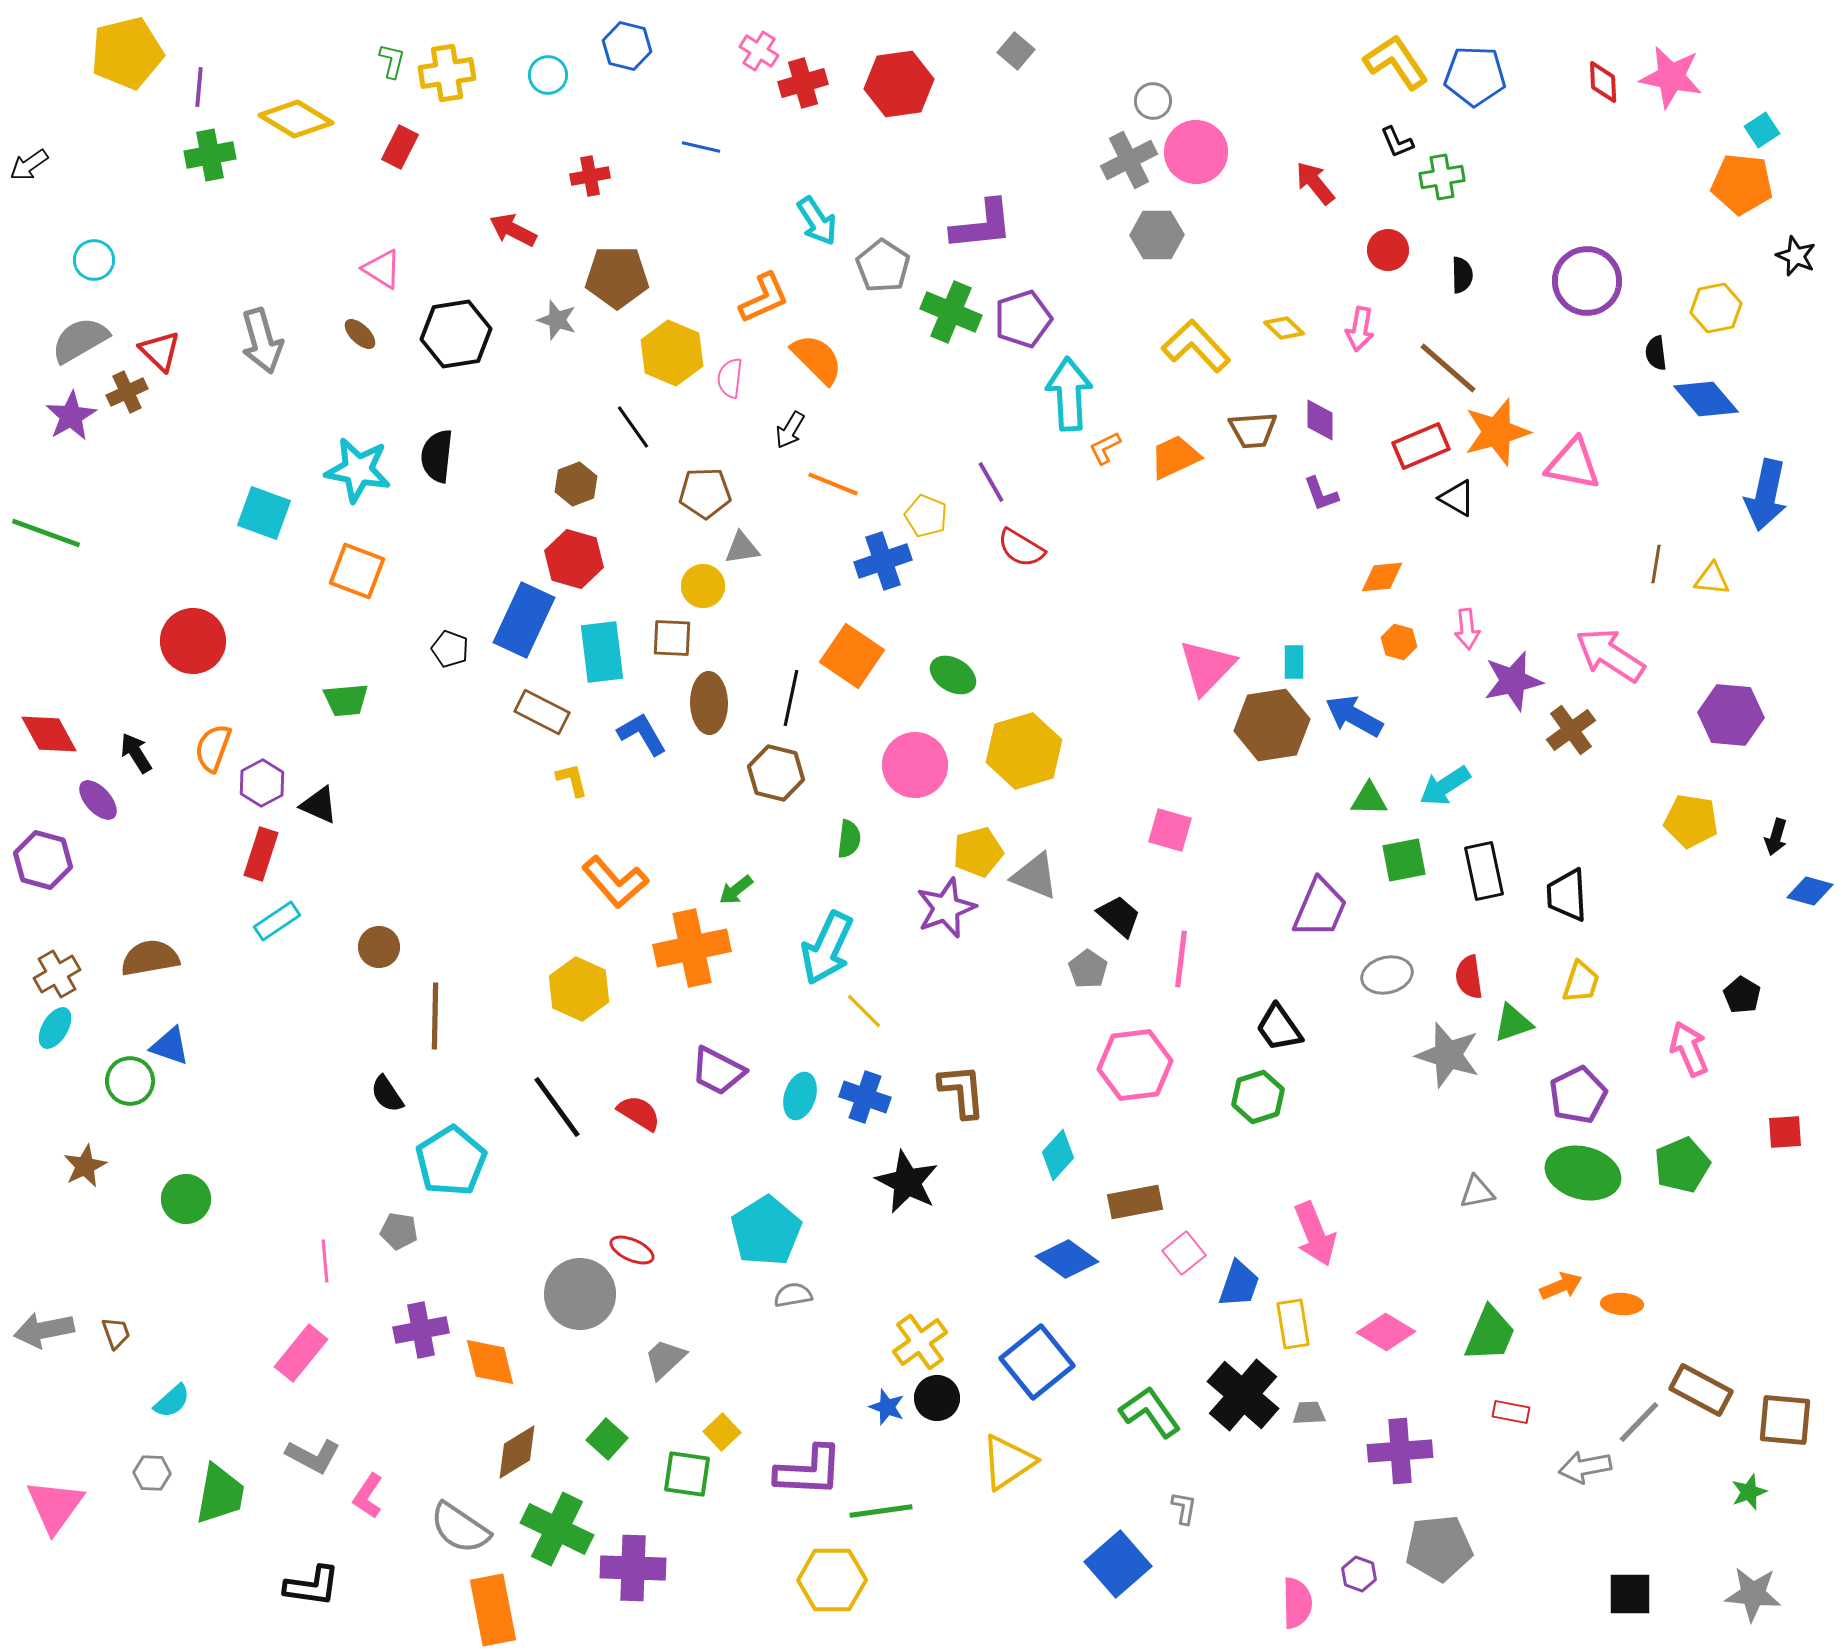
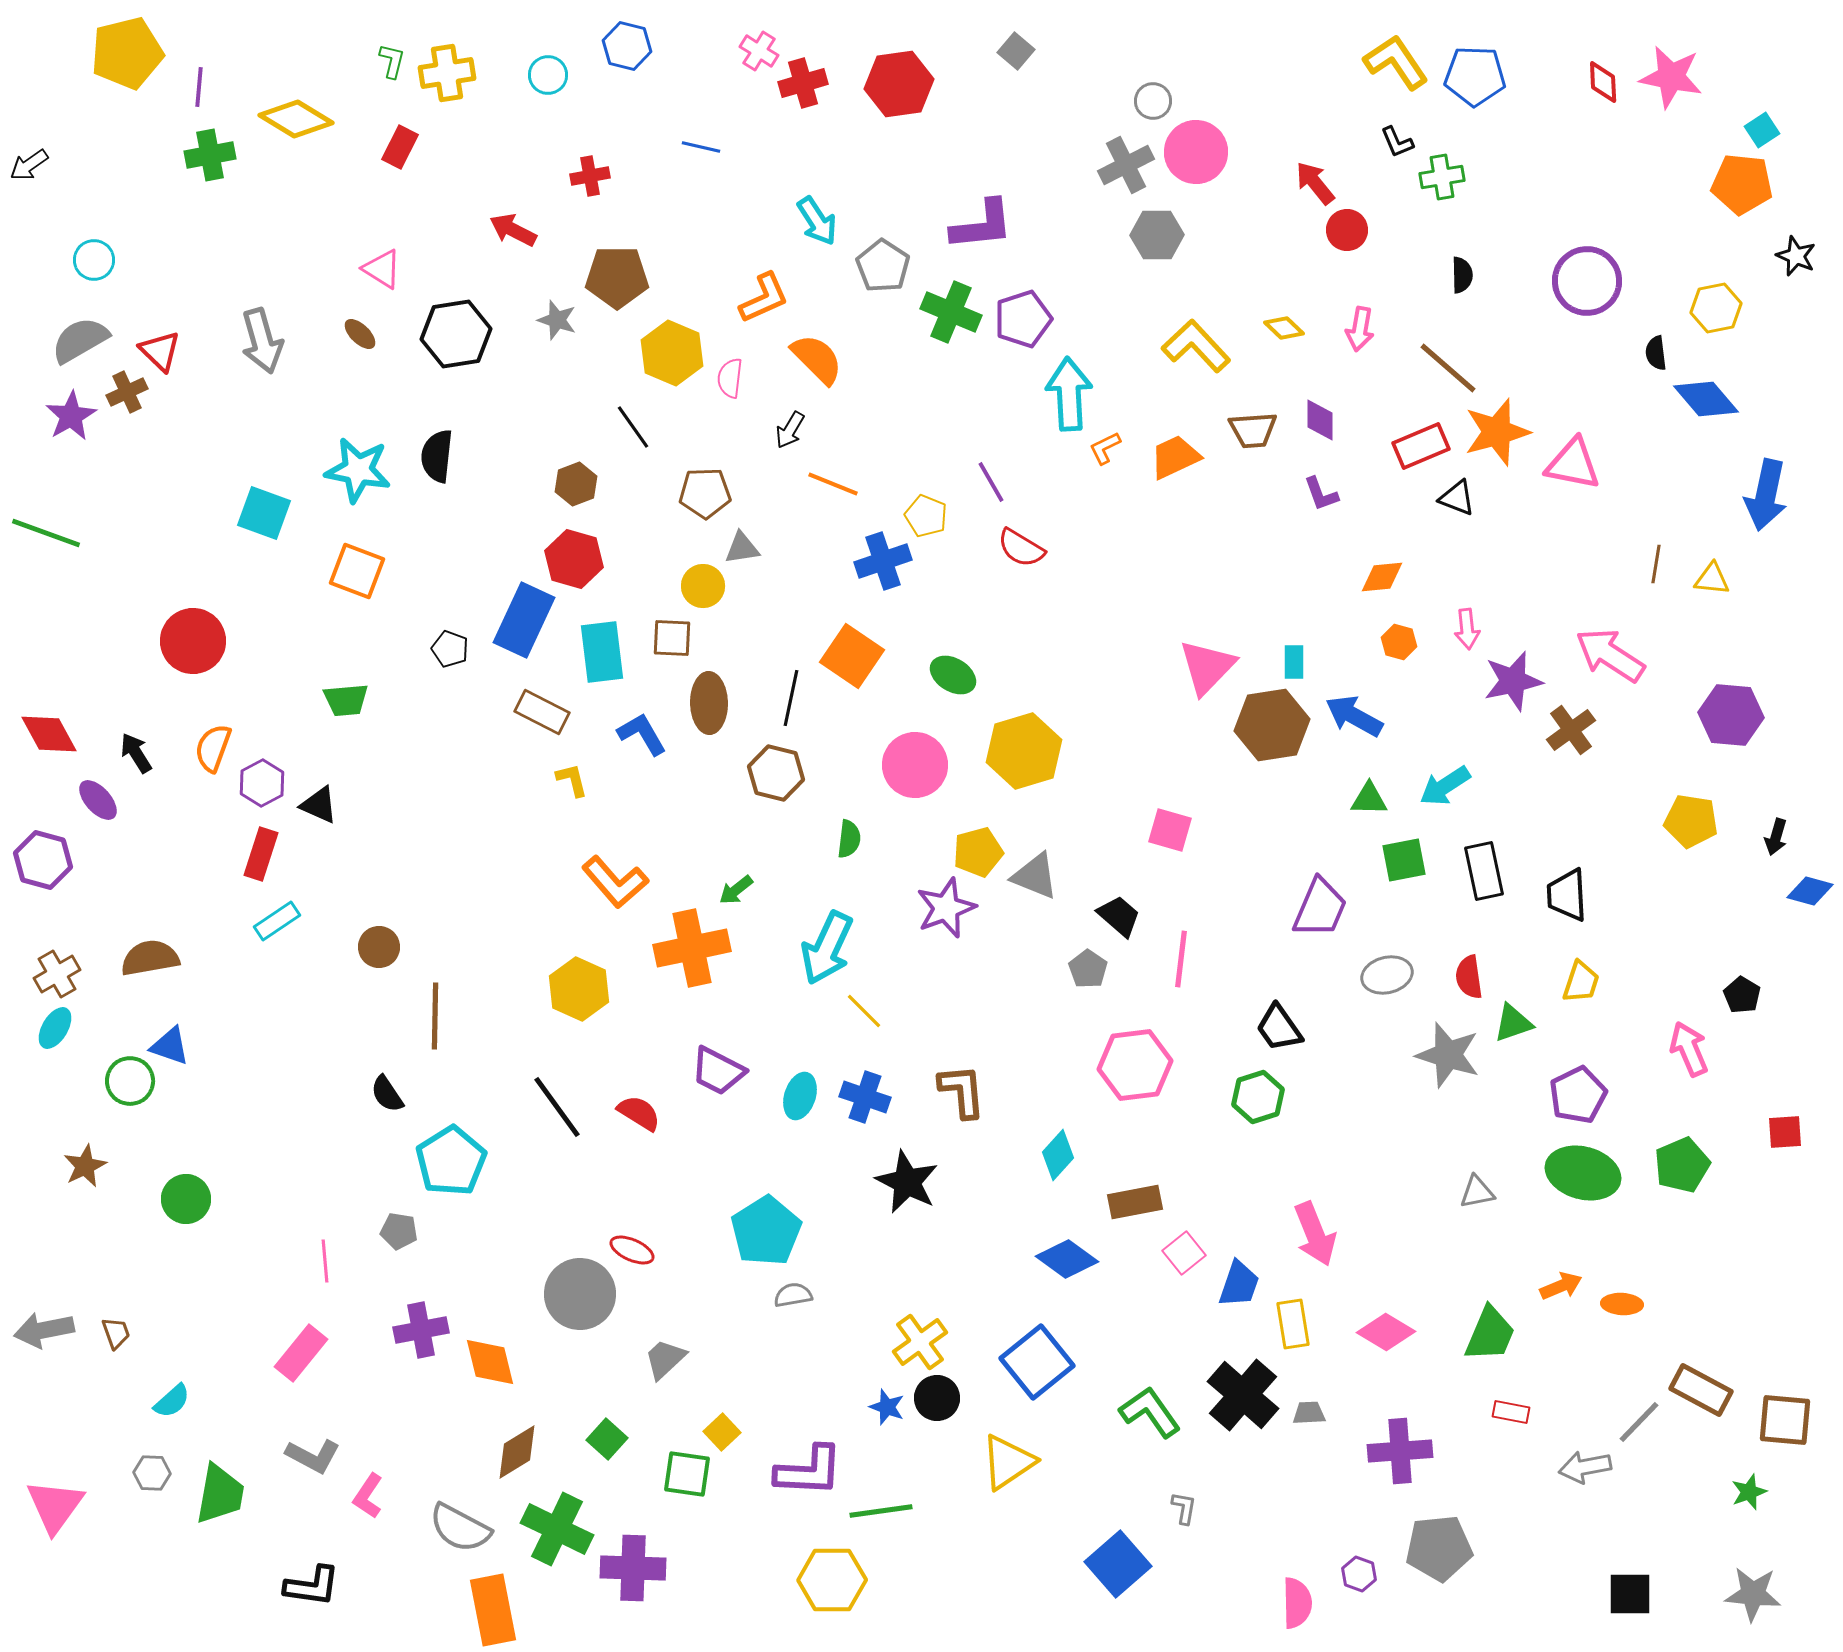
gray cross at (1129, 160): moved 3 px left, 5 px down
red circle at (1388, 250): moved 41 px left, 20 px up
black triangle at (1457, 498): rotated 9 degrees counterclockwise
gray semicircle at (460, 1528): rotated 6 degrees counterclockwise
